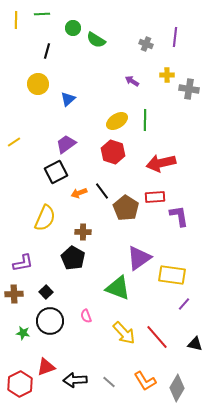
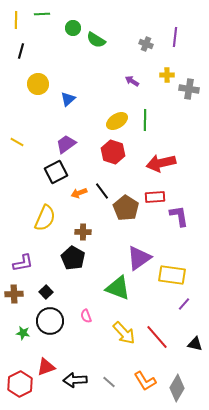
black line at (47, 51): moved 26 px left
yellow line at (14, 142): moved 3 px right; rotated 64 degrees clockwise
